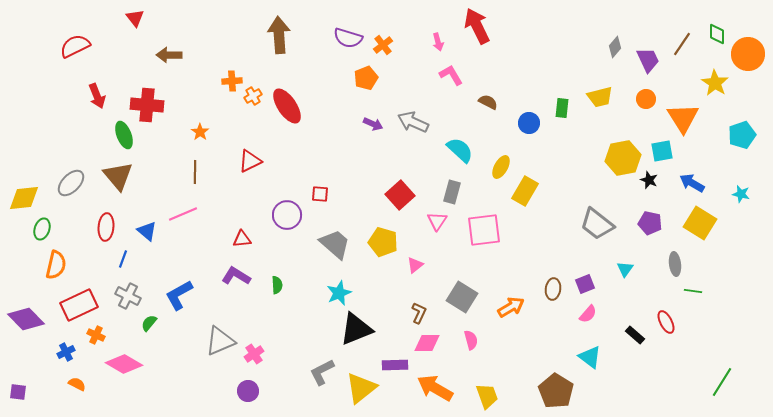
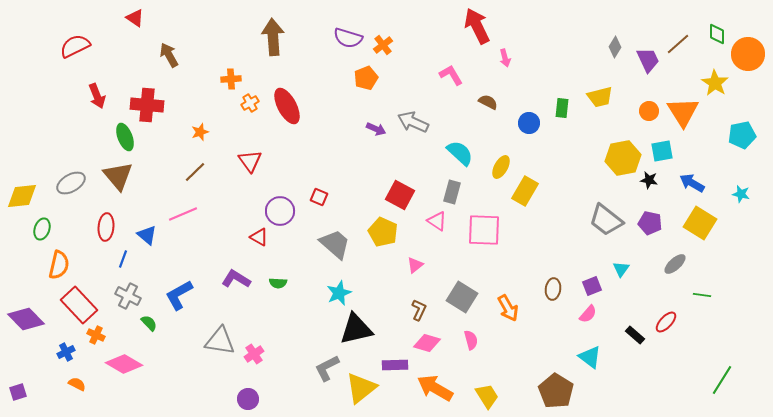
red triangle at (135, 18): rotated 18 degrees counterclockwise
brown arrow at (279, 35): moved 6 px left, 2 px down
pink arrow at (438, 42): moved 67 px right, 16 px down
brown line at (682, 44): moved 4 px left; rotated 15 degrees clockwise
gray diamond at (615, 47): rotated 10 degrees counterclockwise
brown arrow at (169, 55): rotated 60 degrees clockwise
orange cross at (232, 81): moved 1 px left, 2 px up
orange cross at (253, 96): moved 3 px left, 7 px down
orange circle at (646, 99): moved 3 px right, 12 px down
red ellipse at (287, 106): rotated 6 degrees clockwise
orange triangle at (683, 118): moved 6 px up
purple arrow at (373, 124): moved 3 px right, 5 px down
orange star at (200, 132): rotated 18 degrees clockwise
green ellipse at (124, 135): moved 1 px right, 2 px down
cyan pentagon at (742, 135): rotated 8 degrees clockwise
cyan semicircle at (460, 150): moved 3 px down
red triangle at (250, 161): rotated 40 degrees counterclockwise
brown line at (195, 172): rotated 45 degrees clockwise
black star at (649, 180): rotated 12 degrees counterclockwise
gray ellipse at (71, 183): rotated 16 degrees clockwise
red square at (320, 194): moved 1 px left, 3 px down; rotated 18 degrees clockwise
red square at (400, 195): rotated 20 degrees counterclockwise
yellow diamond at (24, 198): moved 2 px left, 2 px up
purple circle at (287, 215): moved 7 px left, 4 px up
pink triangle at (437, 221): rotated 30 degrees counterclockwise
gray trapezoid at (597, 224): moved 9 px right, 4 px up
pink square at (484, 230): rotated 9 degrees clockwise
blue triangle at (147, 231): moved 4 px down
red triangle at (242, 239): moved 17 px right, 2 px up; rotated 36 degrees clockwise
yellow pentagon at (383, 242): moved 10 px up; rotated 8 degrees clockwise
gray ellipse at (675, 264): rotated 55 degrees clockwise
orange semicircle at (56, 265): moved 3 px right
cyan triangle at (625, 269): moved 4 px left
purple L-shape at (236, 276): moved 3 px down
purple square at (585, 284): moved 7 px right, 2 px down
green semicircle at (277, 285): moved 1 px right, 2 px up; rotated 96 degrees clockwise
green line at (693, 291): moved 9 px right, 4 px down
red rectangle at (79, 305): rotated 72 degrees clockwise
orange arrow at (511, 307): moved 3 px left, 1 px down; rotated 92 degrees clockwise
brown L-shape at (419, 313): moved 3 px up
red ellipse at (666, 322): rotated 70 degrees clockwise
green semicircle at (149, 323): rotated 96 degrees clockwise
black triangle at (356, 329): rotated 9 degrees clockwise
gray triangle at (220, 341): rotated 32 degrees clockwise
pink diamond at (427, 343): rotated 16 degrees clockwise
gray L-shape at (322, 372): moved 5 px right, 4 px up
green line at (722, 382): moved 2 px up
purple circle at (248, 391): moved 8 px down
purple square at (18, 392): rotated 24 degrees counterclockwise
yellow trapezoid at (487, 396): rotated 12 degrees counterclockwise
